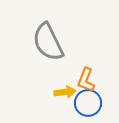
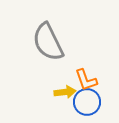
orange L-shape: rotated 40 degrees counterclockwise
blue circle: moved 1 px left, 1 px up
